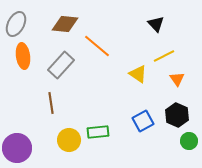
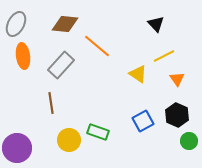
green rectangle: rotated 25 degrees clockwise
